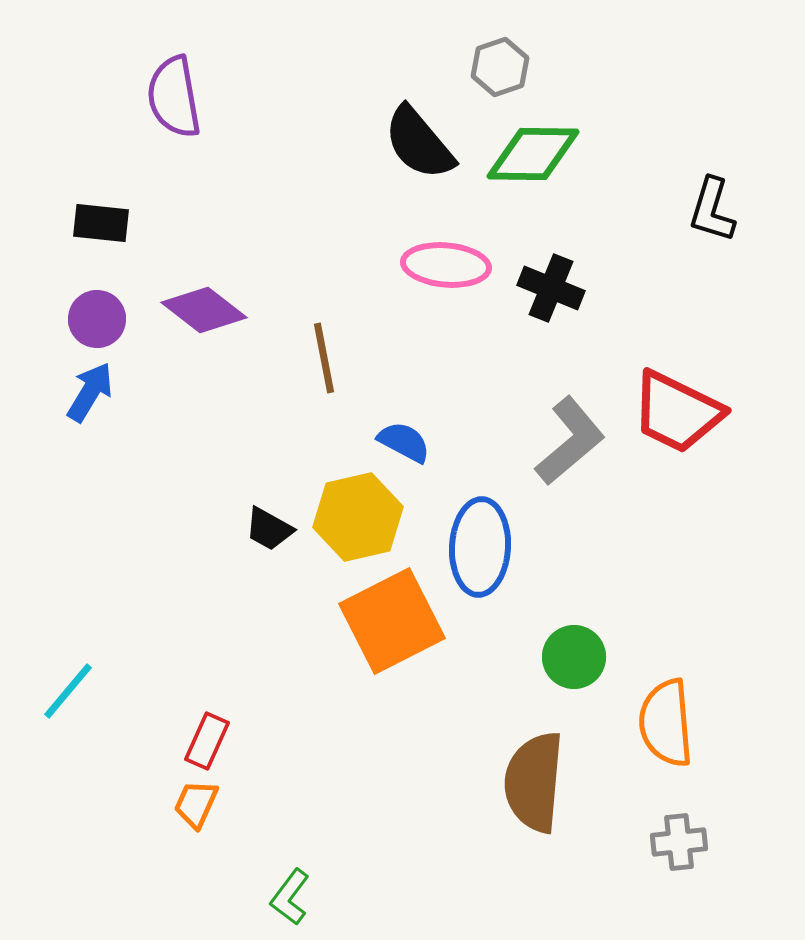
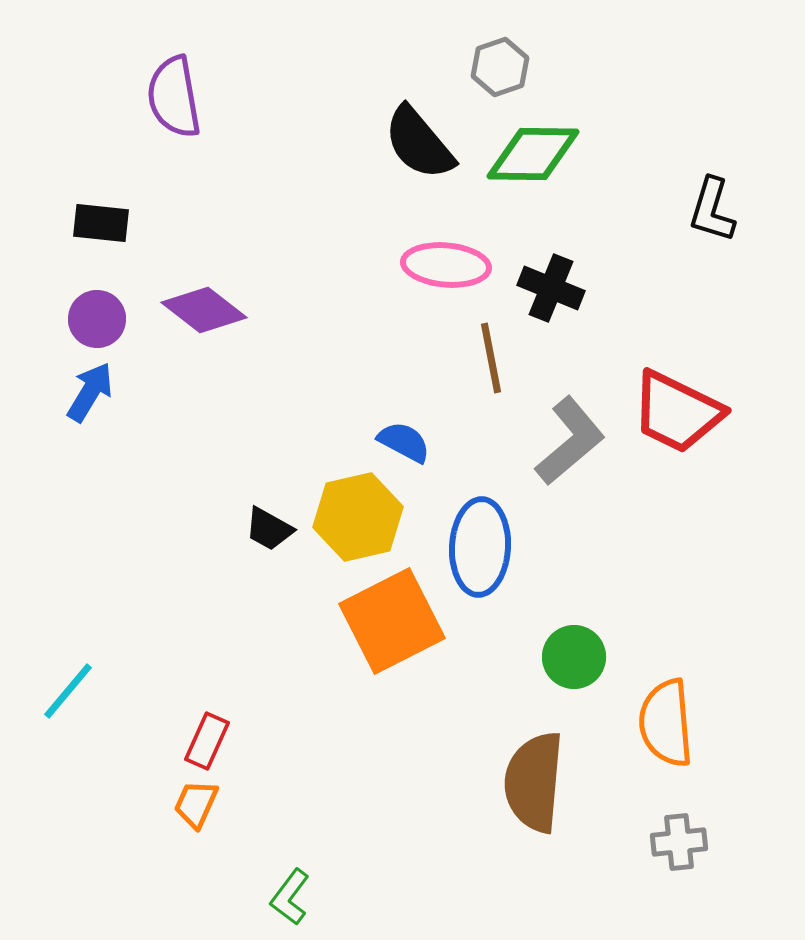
brown line: moved 167 px right
